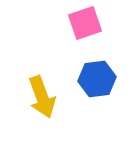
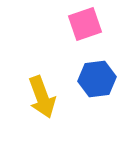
pink square: moved 1 px down
